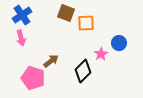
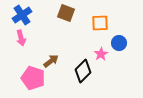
orange square: moved 14 px right
